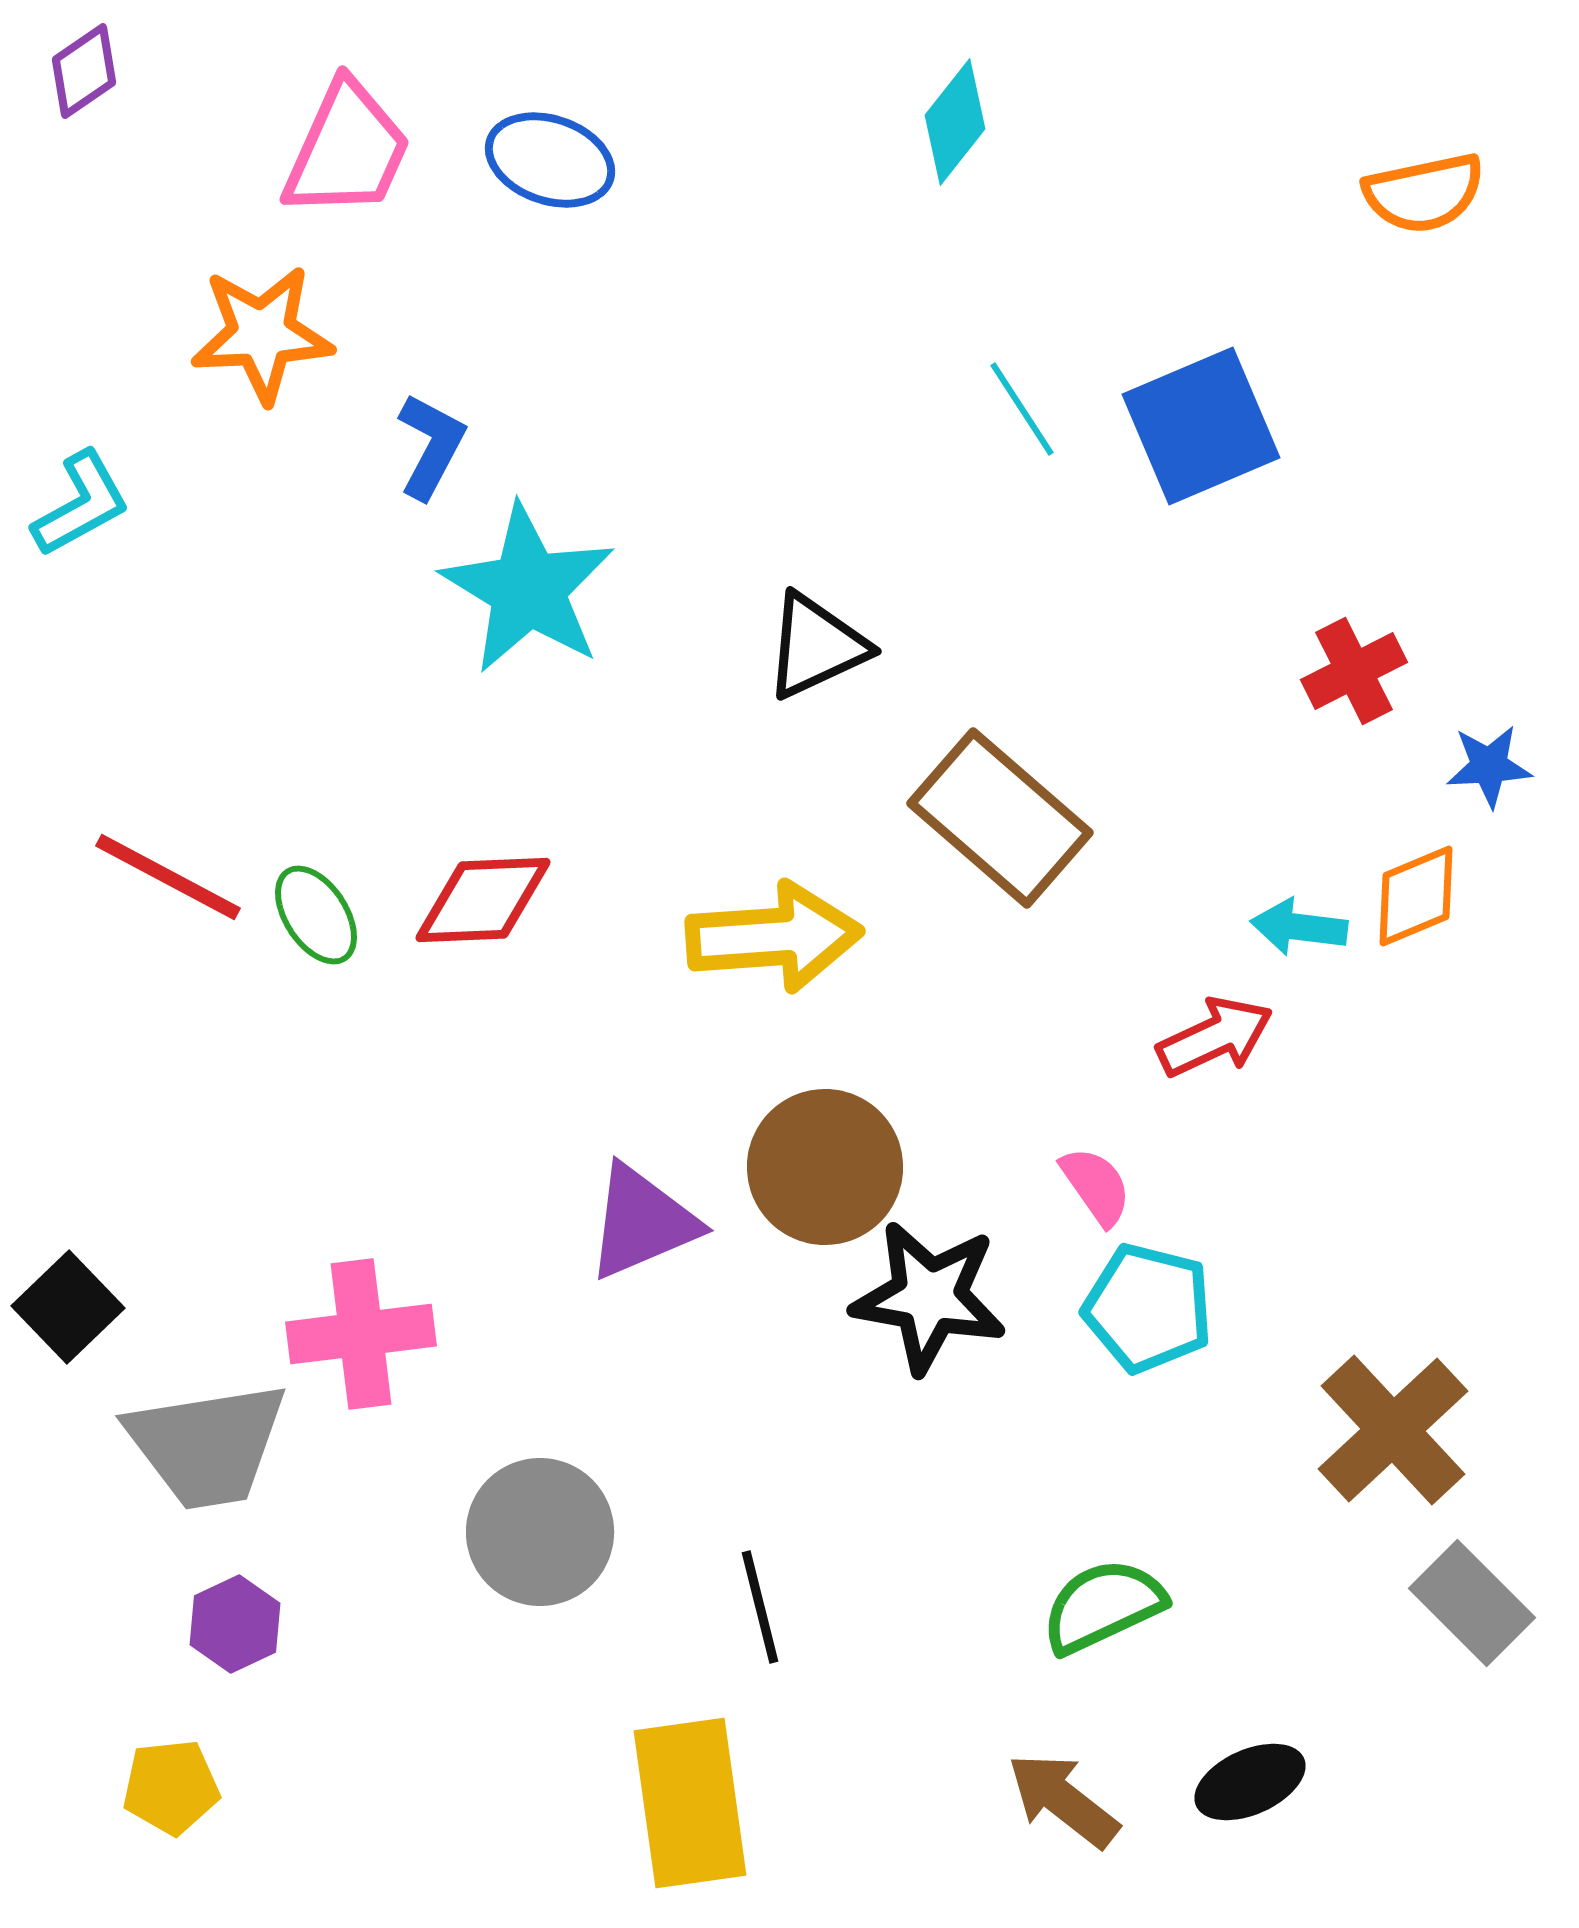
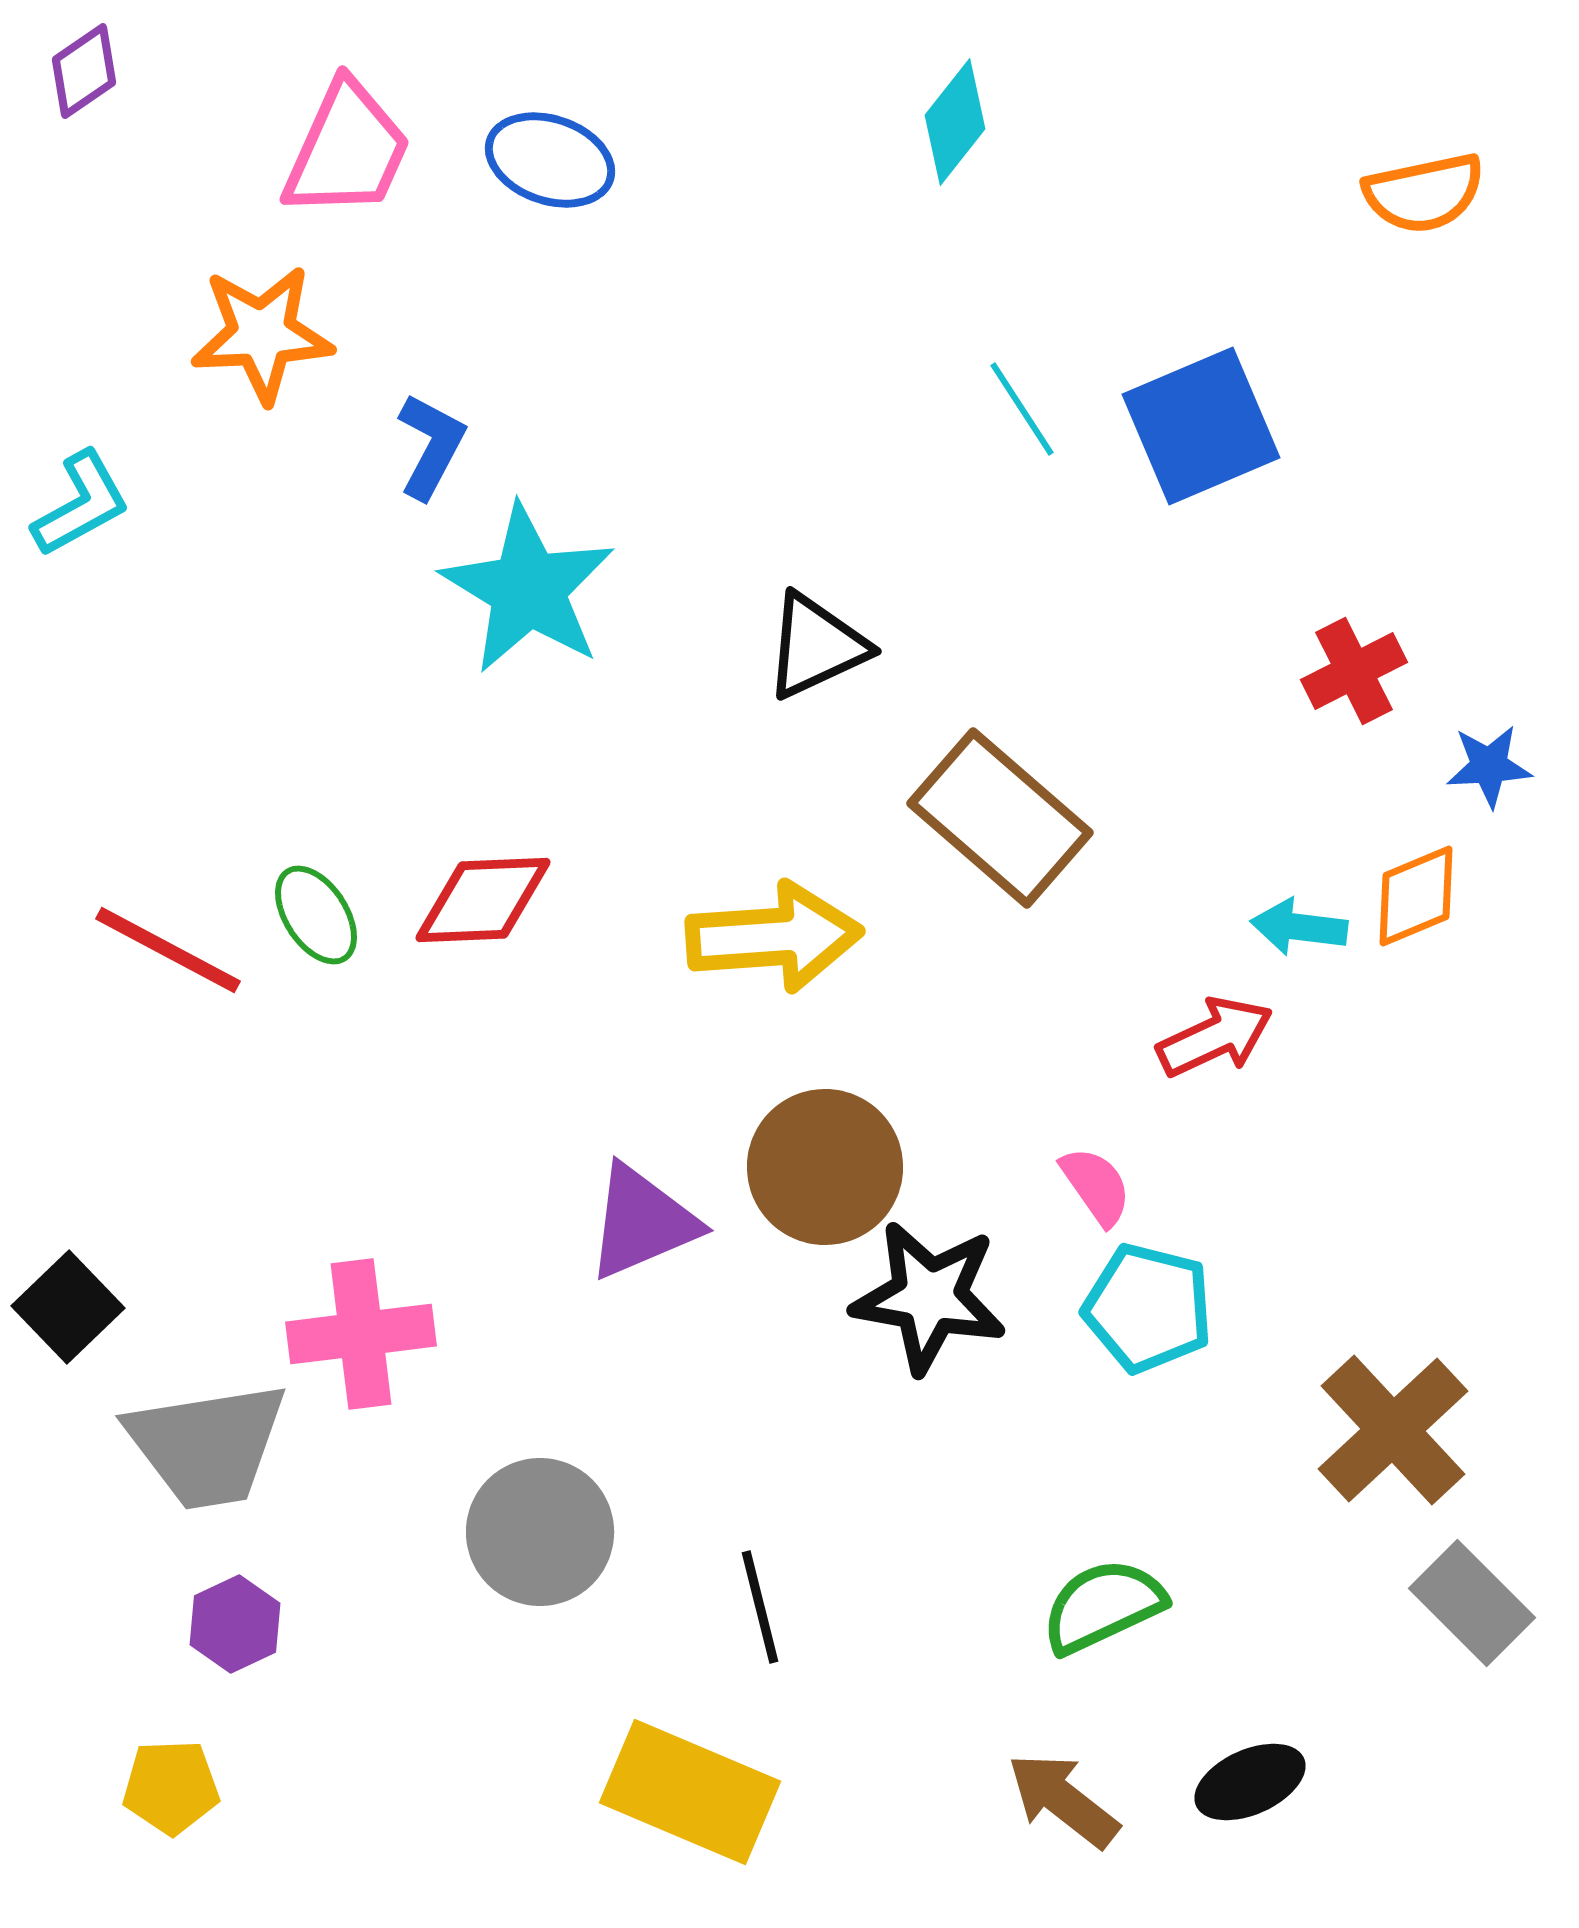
red line: moved 73 px down
yellow pentagon: rotated 4 degrees clockwise
yellow rectangle: moved 11 px up; rotated 59 degrees counterclockwise
